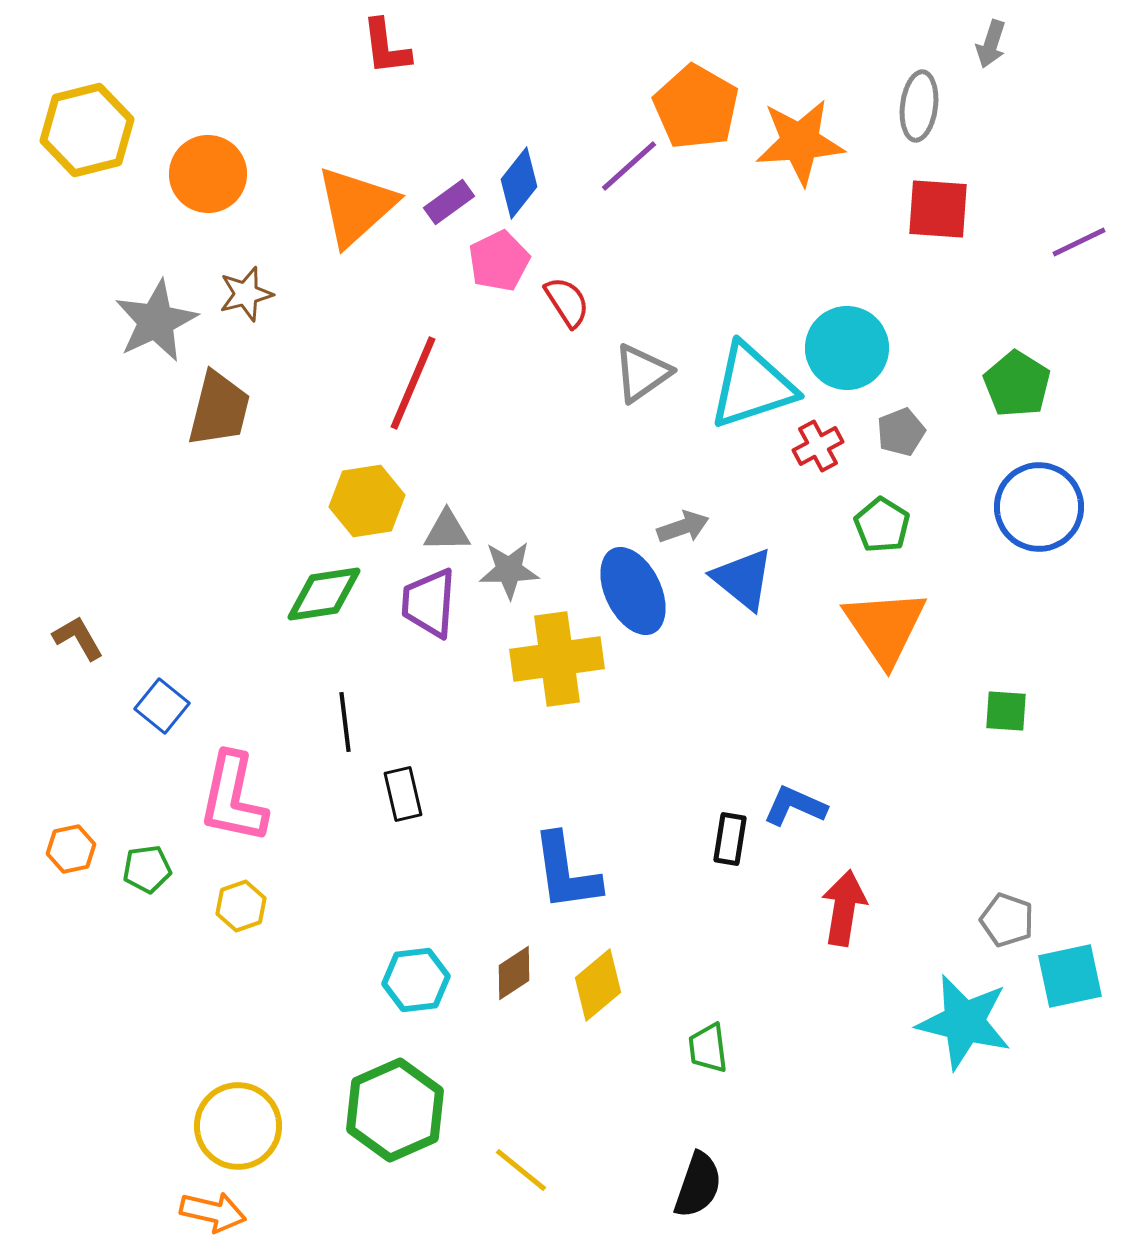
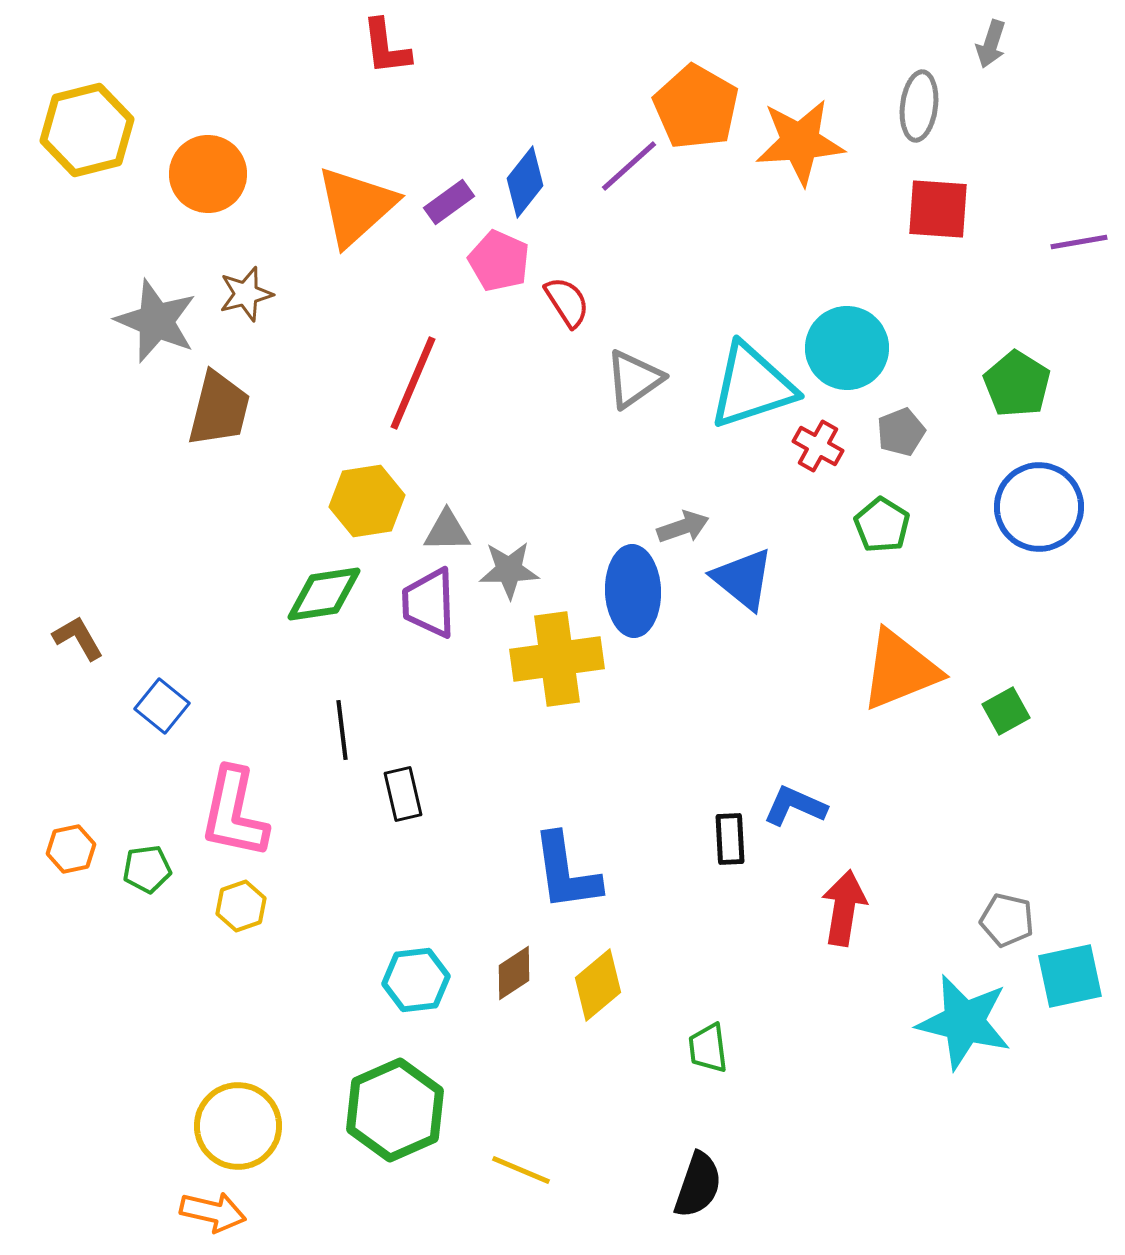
blue diamond at (519, 183): moved 6 px right, 1 px up
purple line at (1079, 242): rotated 16 degrees clockwise
pink pentagon at (499, 261): rotated 22 degrees counterclockwise
gray star at (156, 321): rotated 24 degrees counterclockwise
gray triangle at (642, 373): moved 8 px left, 6 px down
red cross at (818, 446): rotated 33 degrees counterclockwise
blue ellipse at (633, 591): rotated 24 degrees clockwise
purple trapezoid at (429, 603): rotated 6 degrees counterclockwise
orange triangle at (885, 627): moved 15 px right, 43 px down; rotated 42 degrees clockwise
green square at (1006, 711): rotated 33 degrees counterclockwise
black line at (345, 722): moved 3 px left, 8 px down
pink L-shape at (233, 798): moved 1 px right, 15 px down
black rectangle at (730, 839): rotated 12 degrees counterclockwise
gray pentagon at (1007, 920): rotated 6 degrees counterclockwise
yellow line at (521, 1170): rotated 16 degrees counterclockwise
